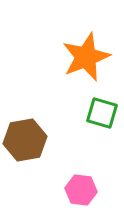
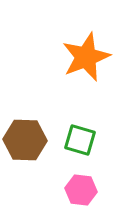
green square: moved 22 px left, 27 px down
brown hexagon: rotated 12 degrees clockwise
